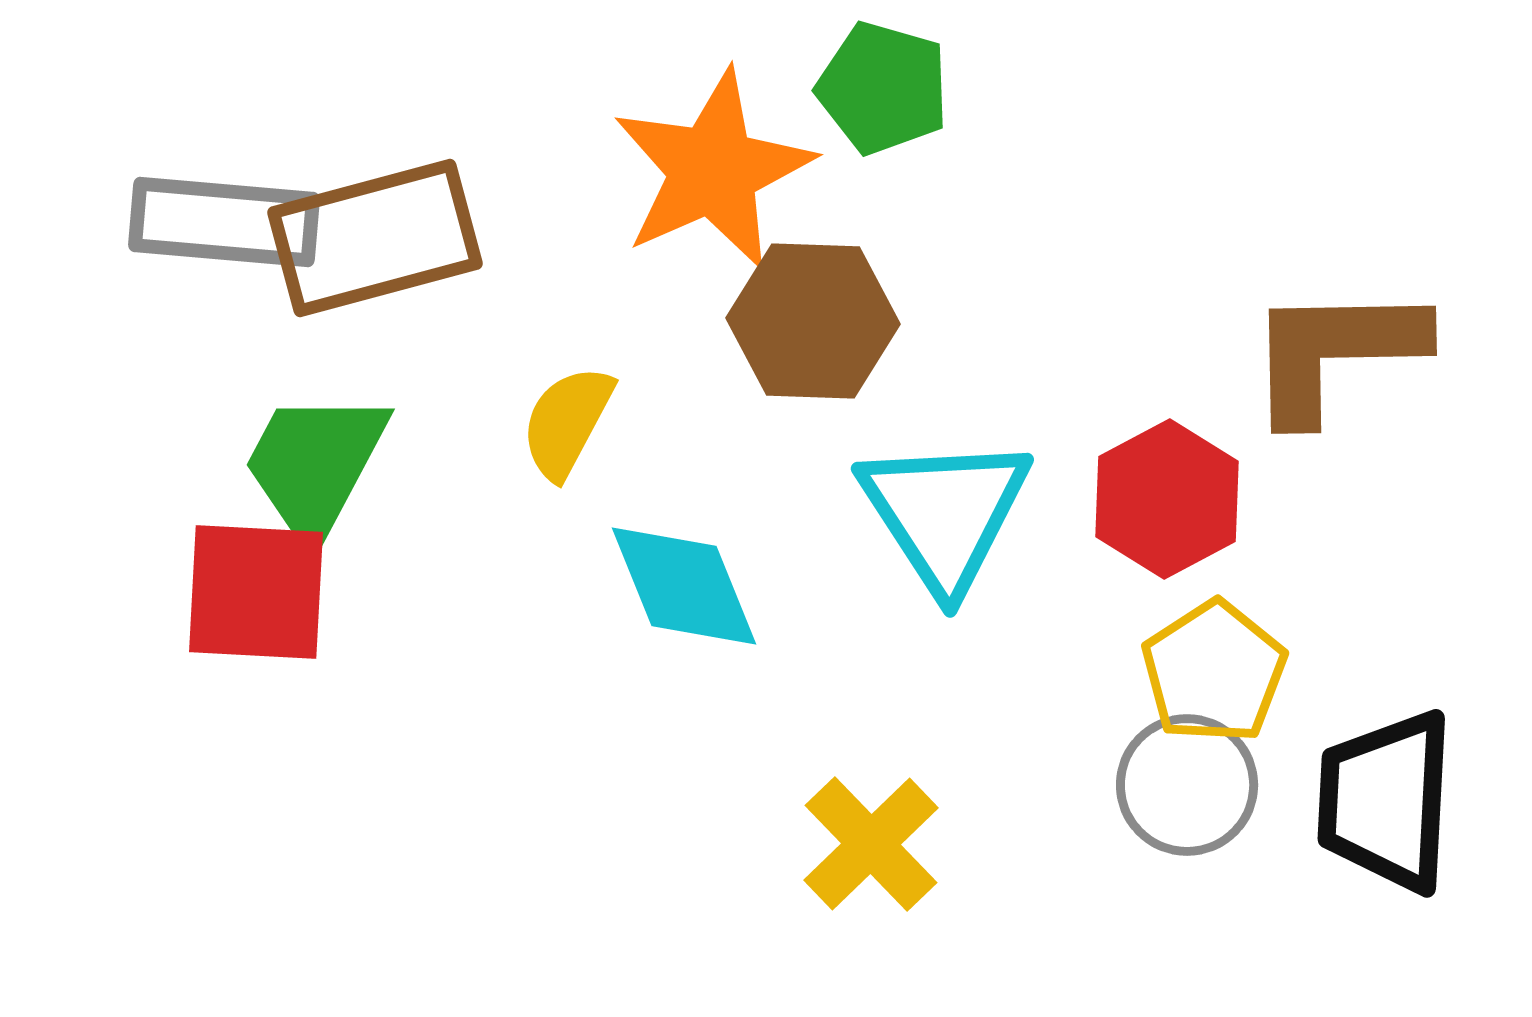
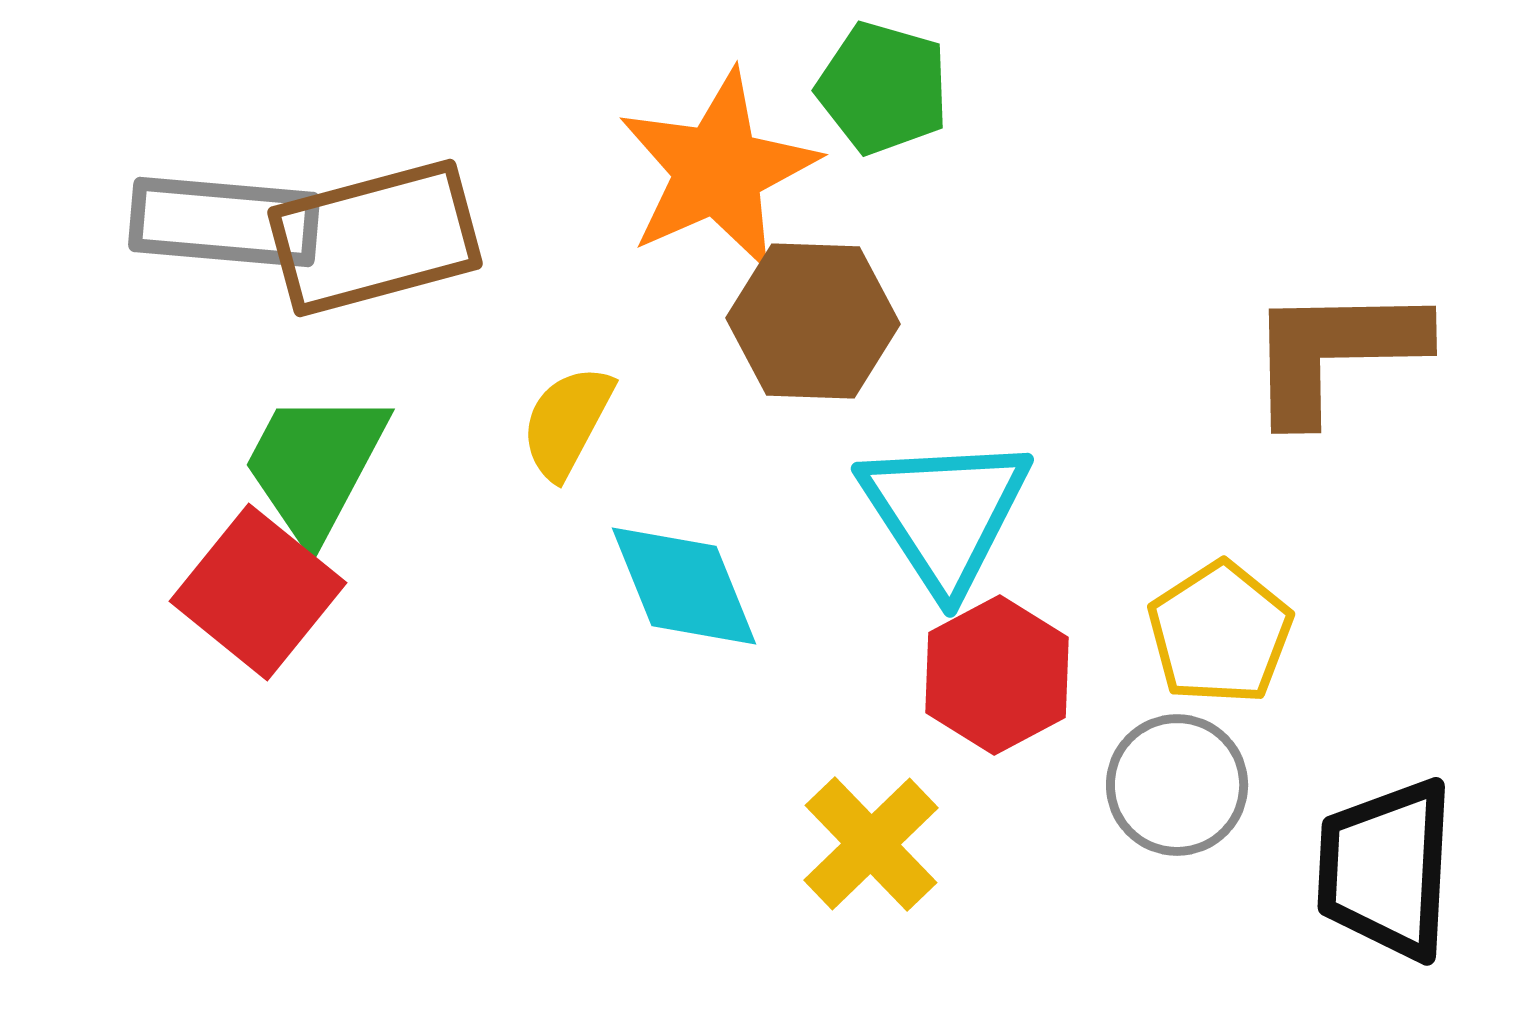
orange star: moved 5 px right
red hexagon: moved 170 px left, 176 px down
red square: moved 2 px right; rotated 36 degrees clockwise
yellow pentagon: moved 6 px right, 39 px up
gray circle: moved 10 px left
black trapezoid: moved 68 px down
